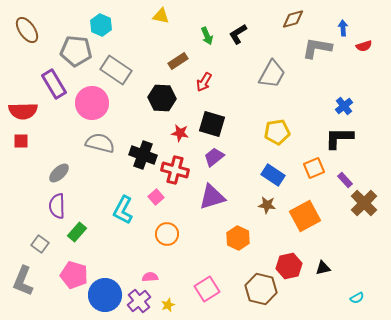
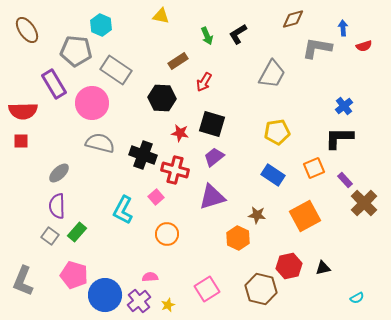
brown star at (267, 205): moved 10 px left, 10 px down
gray square at (40, 244): moved 10 px right, 8 px up
